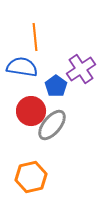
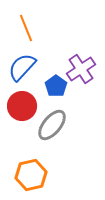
orange line: moved 9 px left, 9 px up; rotated 16 degrees counterclockwise
blue semicircle: rotated 56 degrees counterclockwise
red circle: moved 9 px left, 5 px up
orange hexagon: moved 2 px up
